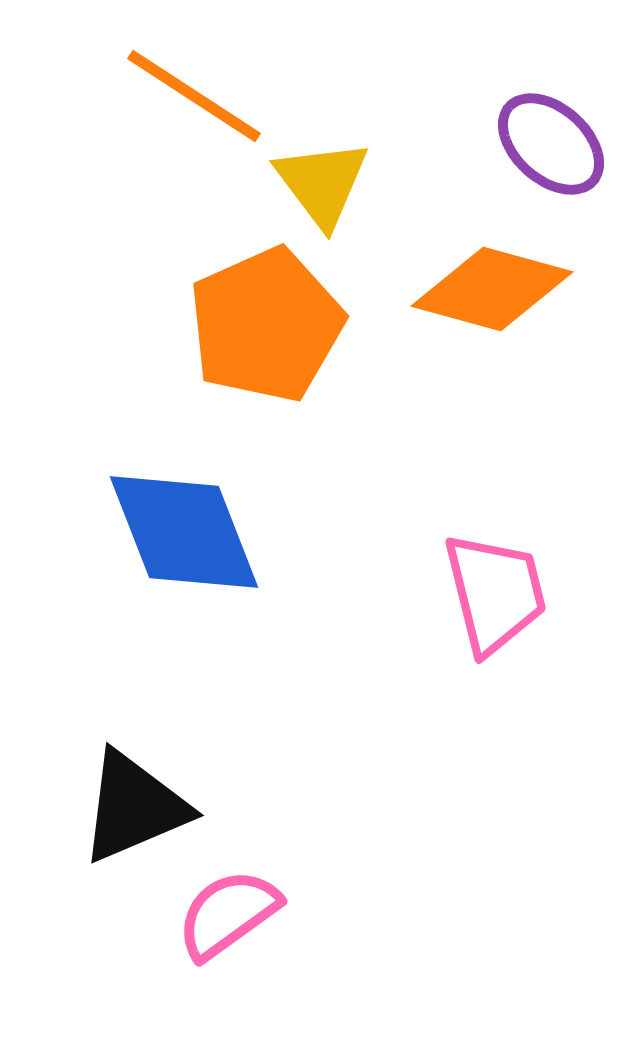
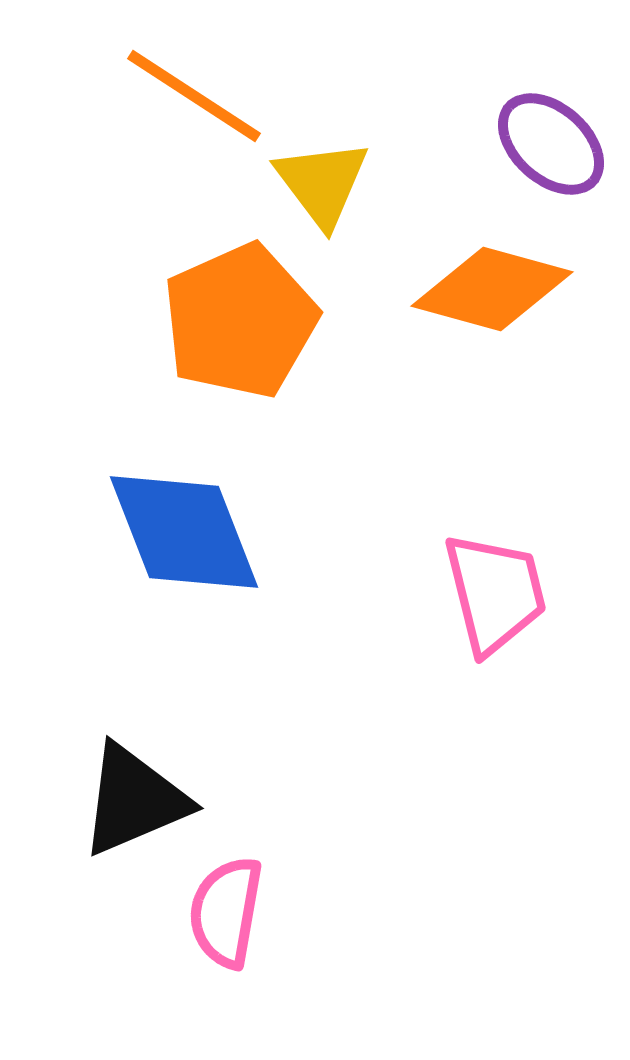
orange pentagon: moved 26 px left, 4 px up
black triangle: moved 7 px up
pink semicircle: moved 2 px left, 2 px up; rotated 44 degrees counterclockwise
